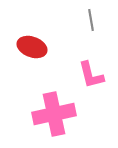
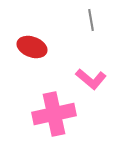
pink L-shape: moved 4 px down; rotated 36 degrees counterclockwise
